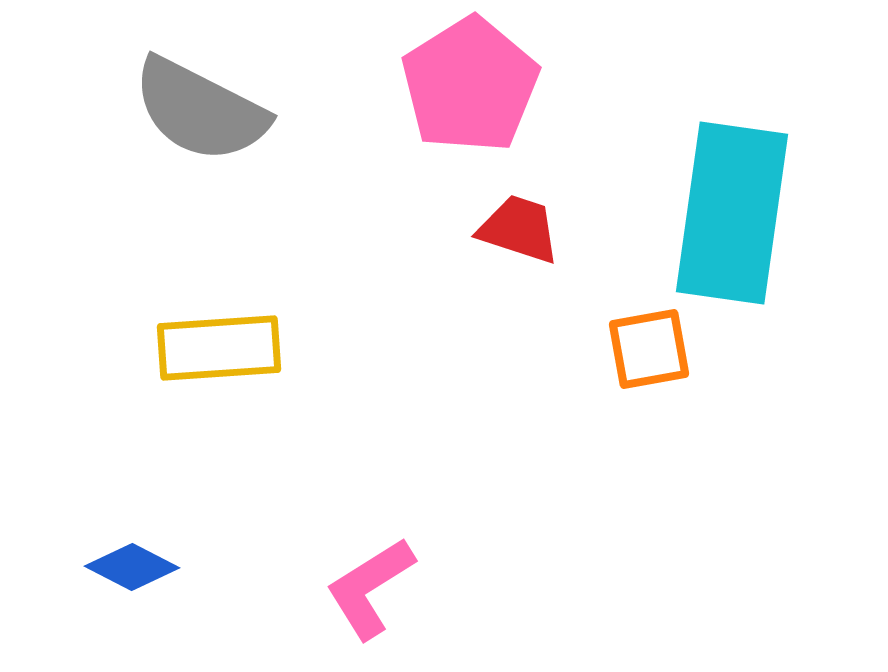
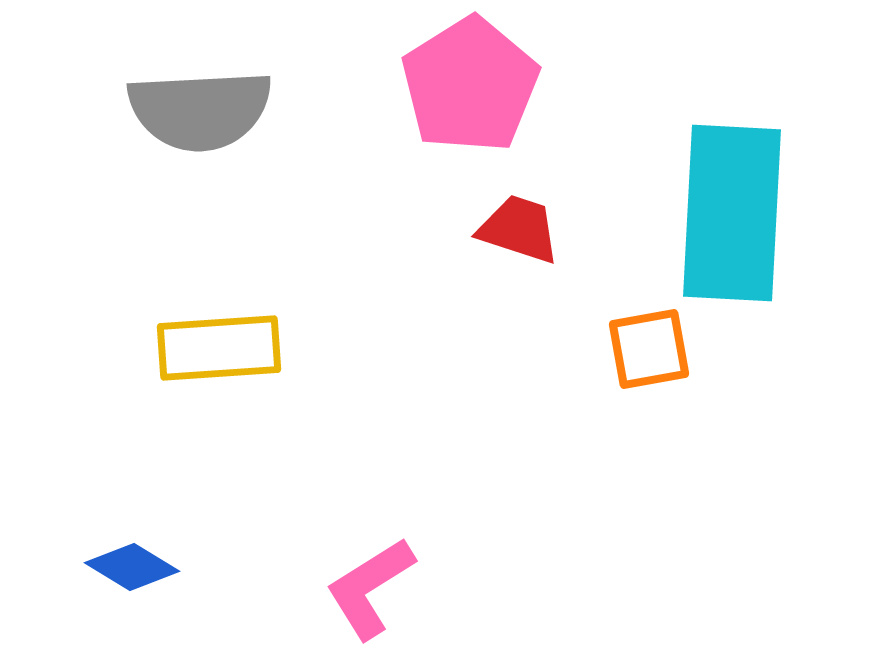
gray semicircle: rotated 30 degrees counterclockwise
cyan rectangle: rotated 5 degrees counterclockwise
blue diamond: rotated 4 degrees clockwise
